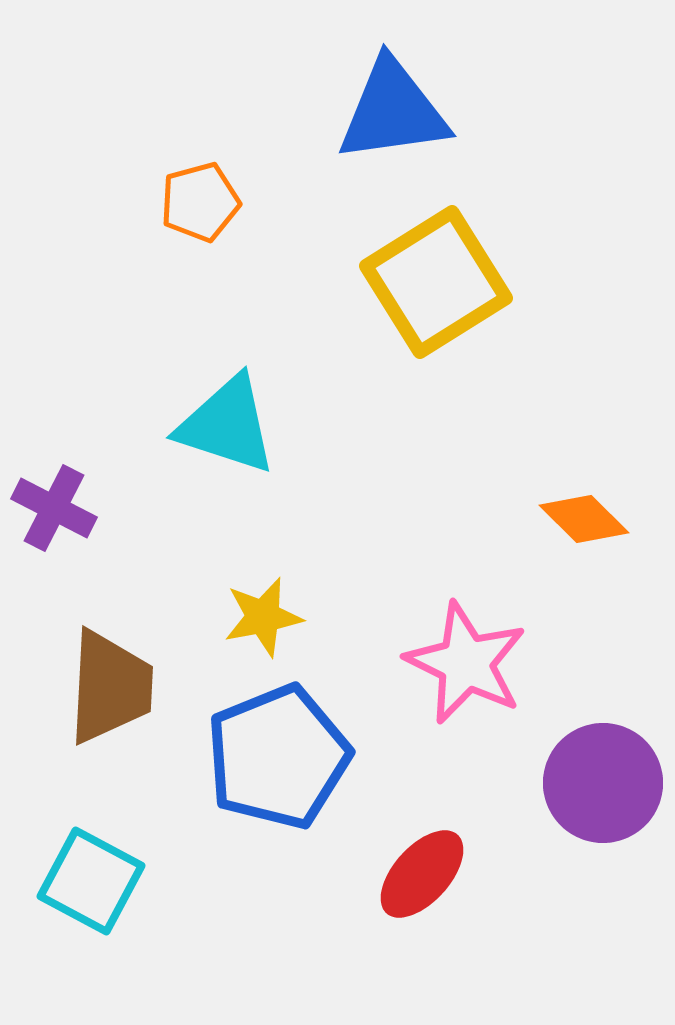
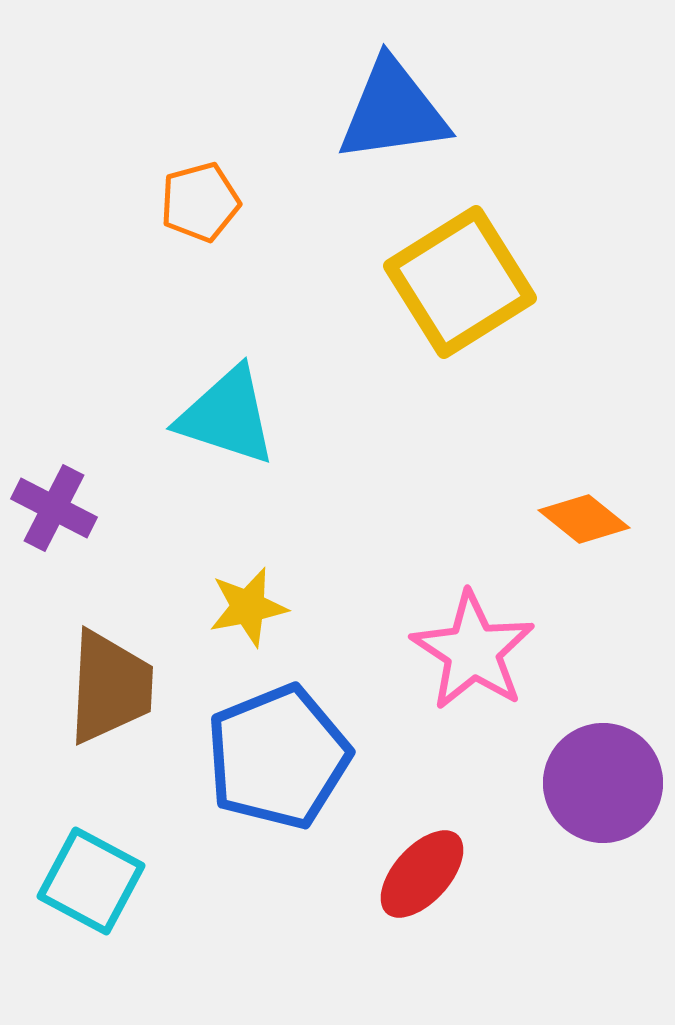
yellow square: moved 24 px right
cyan triangle: moved 9 px up
orange diamond: rotated 6 degrees counterclockwise
yellow star: moved 15 px left, 10 px up
pink star: moved 7 px right, 12 px up; rotated 7 degrees clockwise
